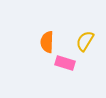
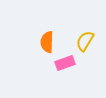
pink rectangle: rotated 36 degrees counterclockwise
